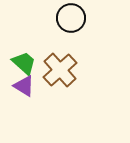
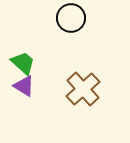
green trapezoid: moved 1 px left
brown cross: moved 23 px right, 19 px down
